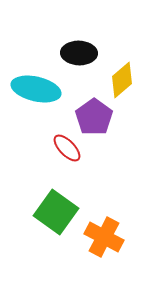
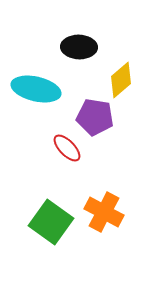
black ellipse: moved 6 px up
yellow diamond: moved 1 px left
purple pentagon: moved 1 px right; rotated 27 degrees counterclockwise
green square: moved 5 px left, 10 px down
orange cross: moved 25 px up
